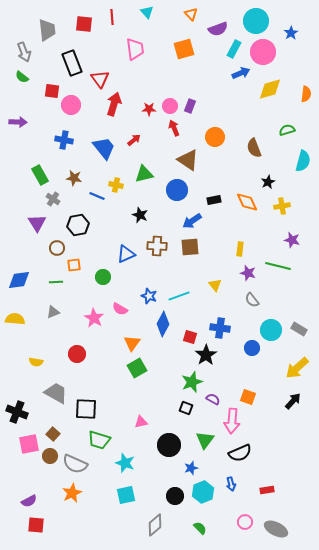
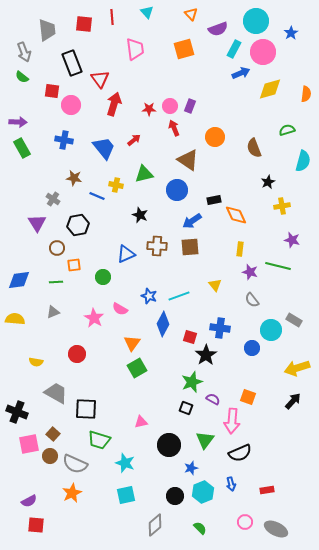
green rectangle at (40, 175): moved 18 px left, 27 px up
orange diamond at (247, 202): moved 11 px left, 13 px down
purple star at (248, 273): moved 2 px right, 1 px up
gray rectangle at (299, 329): moved 5 px left, 9 px up
yellow arrow at (297, 368): rotated 25 degrees clockwise
